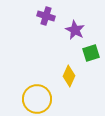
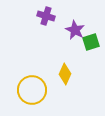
green square: moved 11 px up
yellow diamond: moved 4 px left, 2 px up
yellow circle: moved 5 px left, 9 px up
